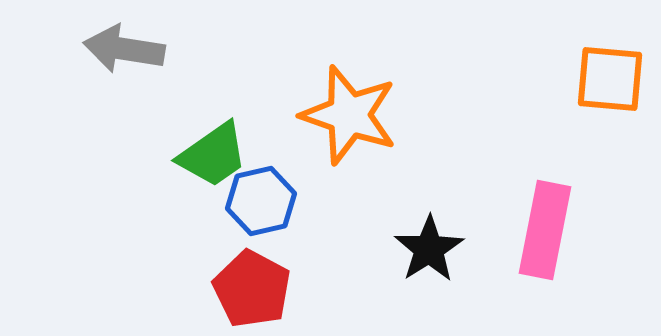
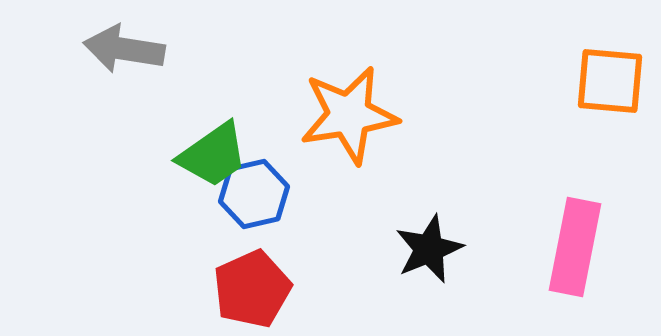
orange square: moved 2 px down
orange star: rotated 28 degrees counterclockwise
blue hexagon: moved 7 px left, 7 px up
pink rectangle: moved 30 px right, 17 px down
black star: rotated 10 degrees clockwise
red pentagon: rotated 20 degrees clockwise
